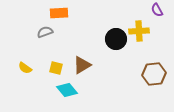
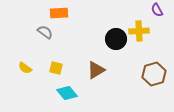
gray semicircle: rotated 56 degrees clockwise
brown triangle: moved 14 px right, 5 px down
brown hexagon: rotated 10 degrees counterclockwise
cyan diamond: moved 3 px down
